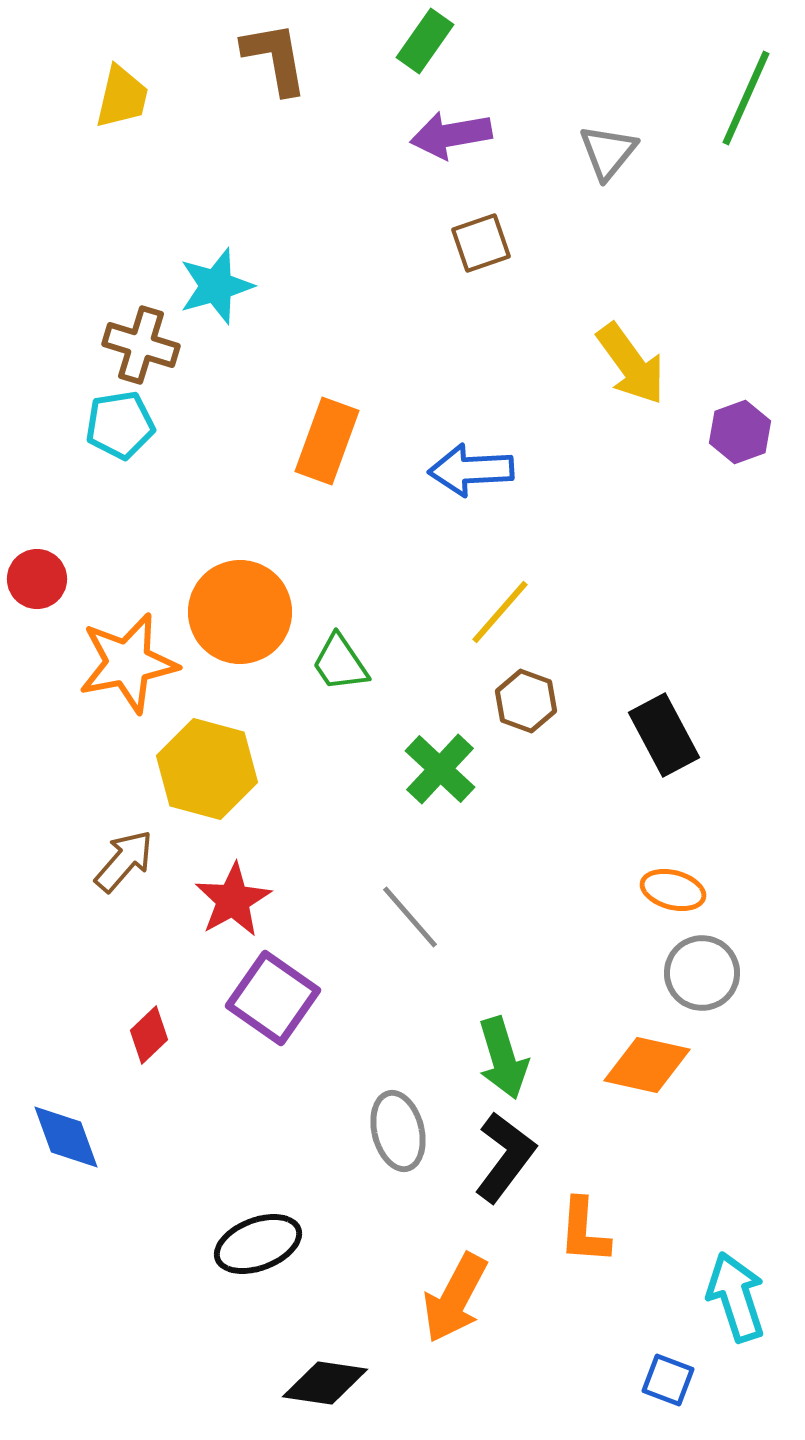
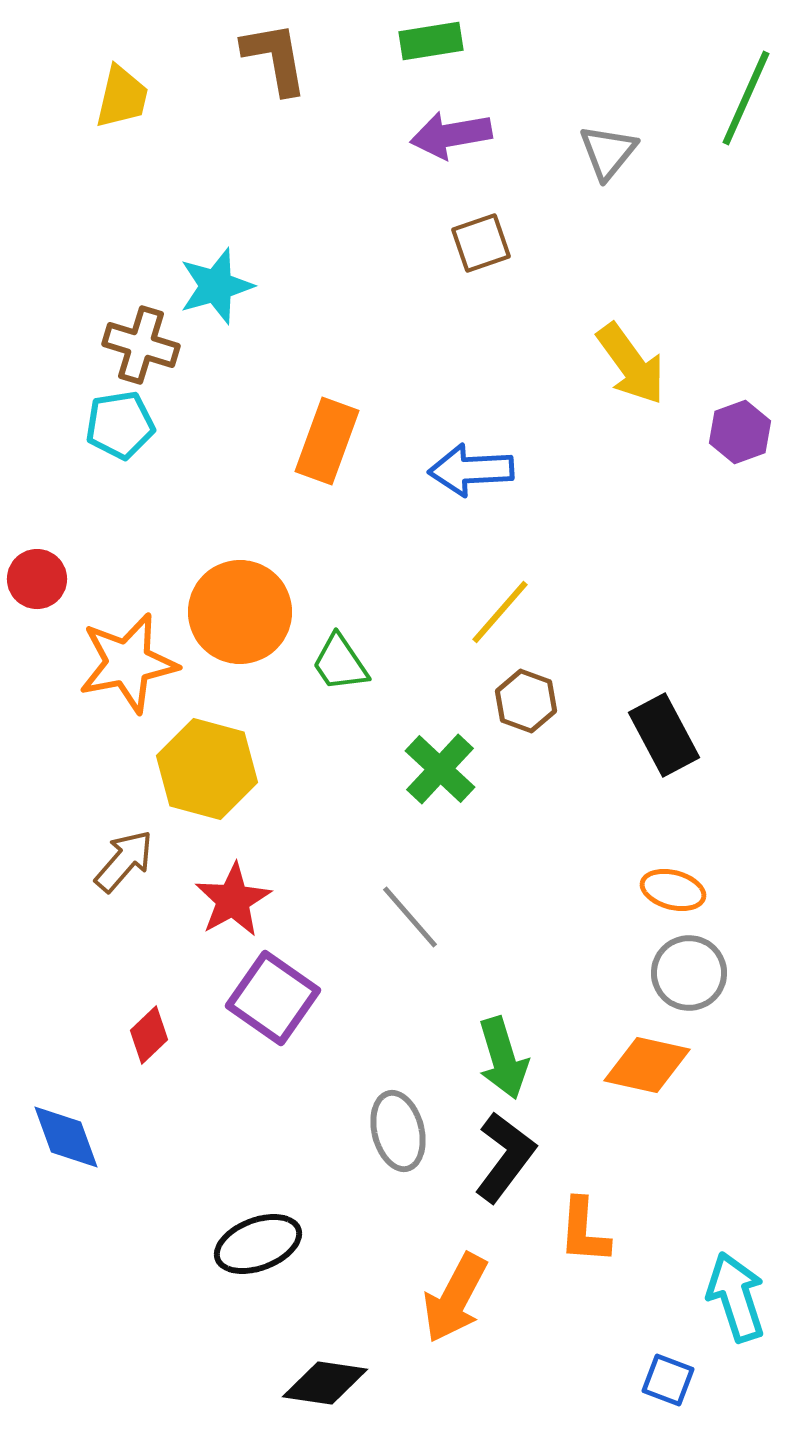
green rectangle at (425, 41): moved 6 px right; rotated 46 degrees clockwise
gray circle at (702, 973): moved 13 px left
